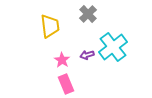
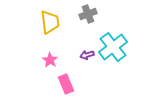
gray cross: rotated 24 degrees clockwise
yellow trapezoid: moved 4 px up
pink star: moved 12 px left
